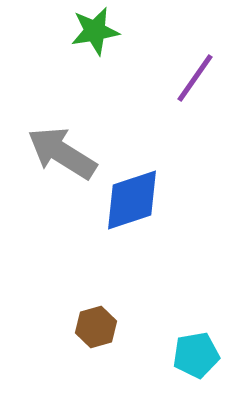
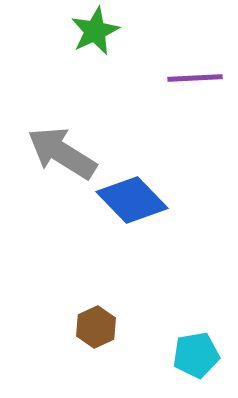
green star: rotated 15 degrees counterclockwise
purple line: rotated 52 degrees clockwise
blue diamond: rotated 64 degrees clockwise
brown hexagon: rotated 9 degrees counterclockwise
